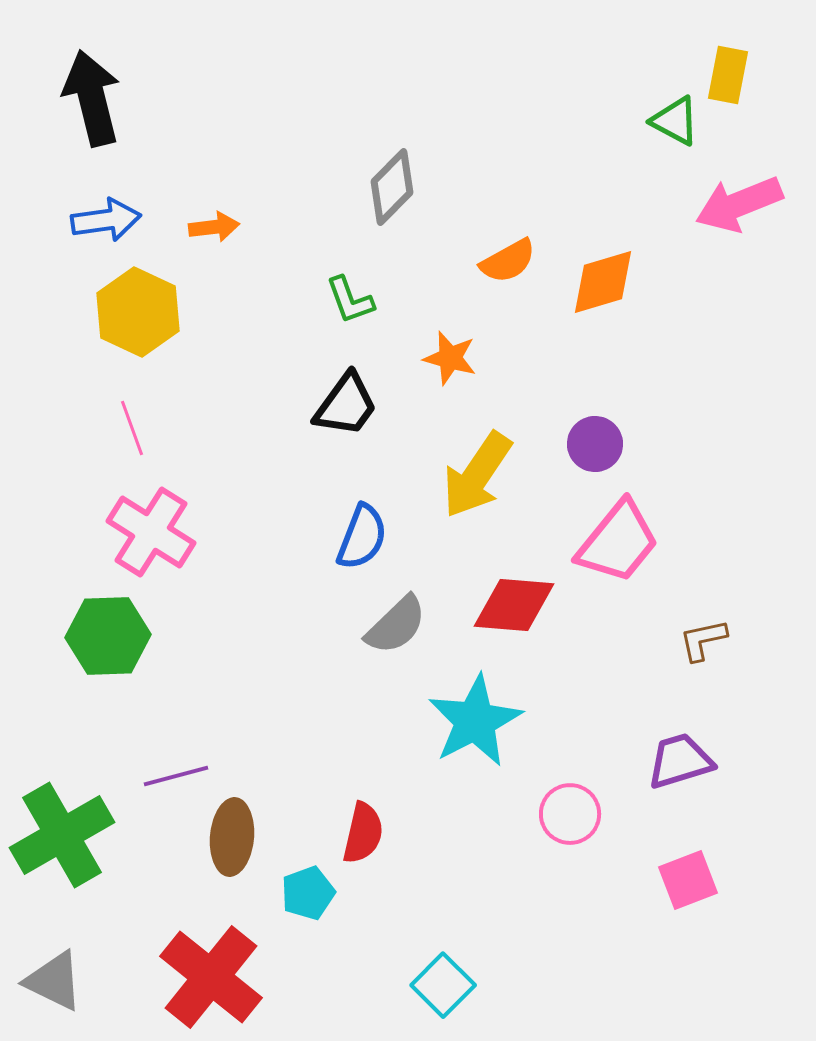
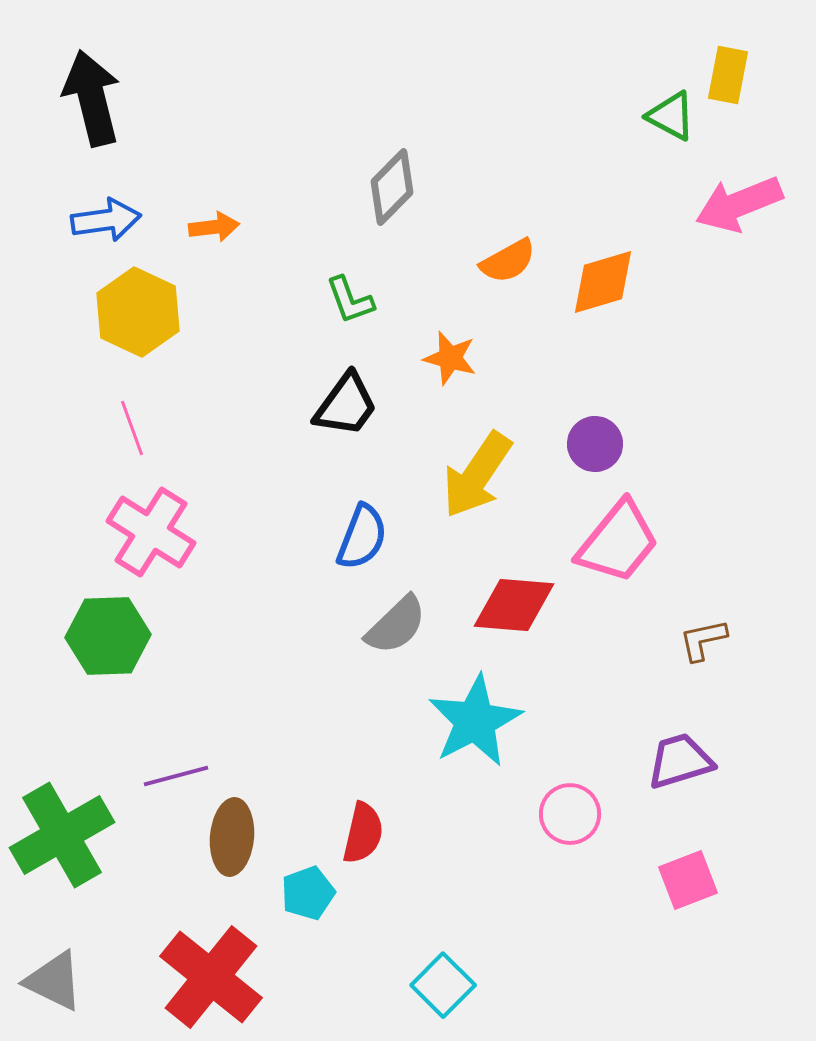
green triangle: moved 4 px left, 5 px up
